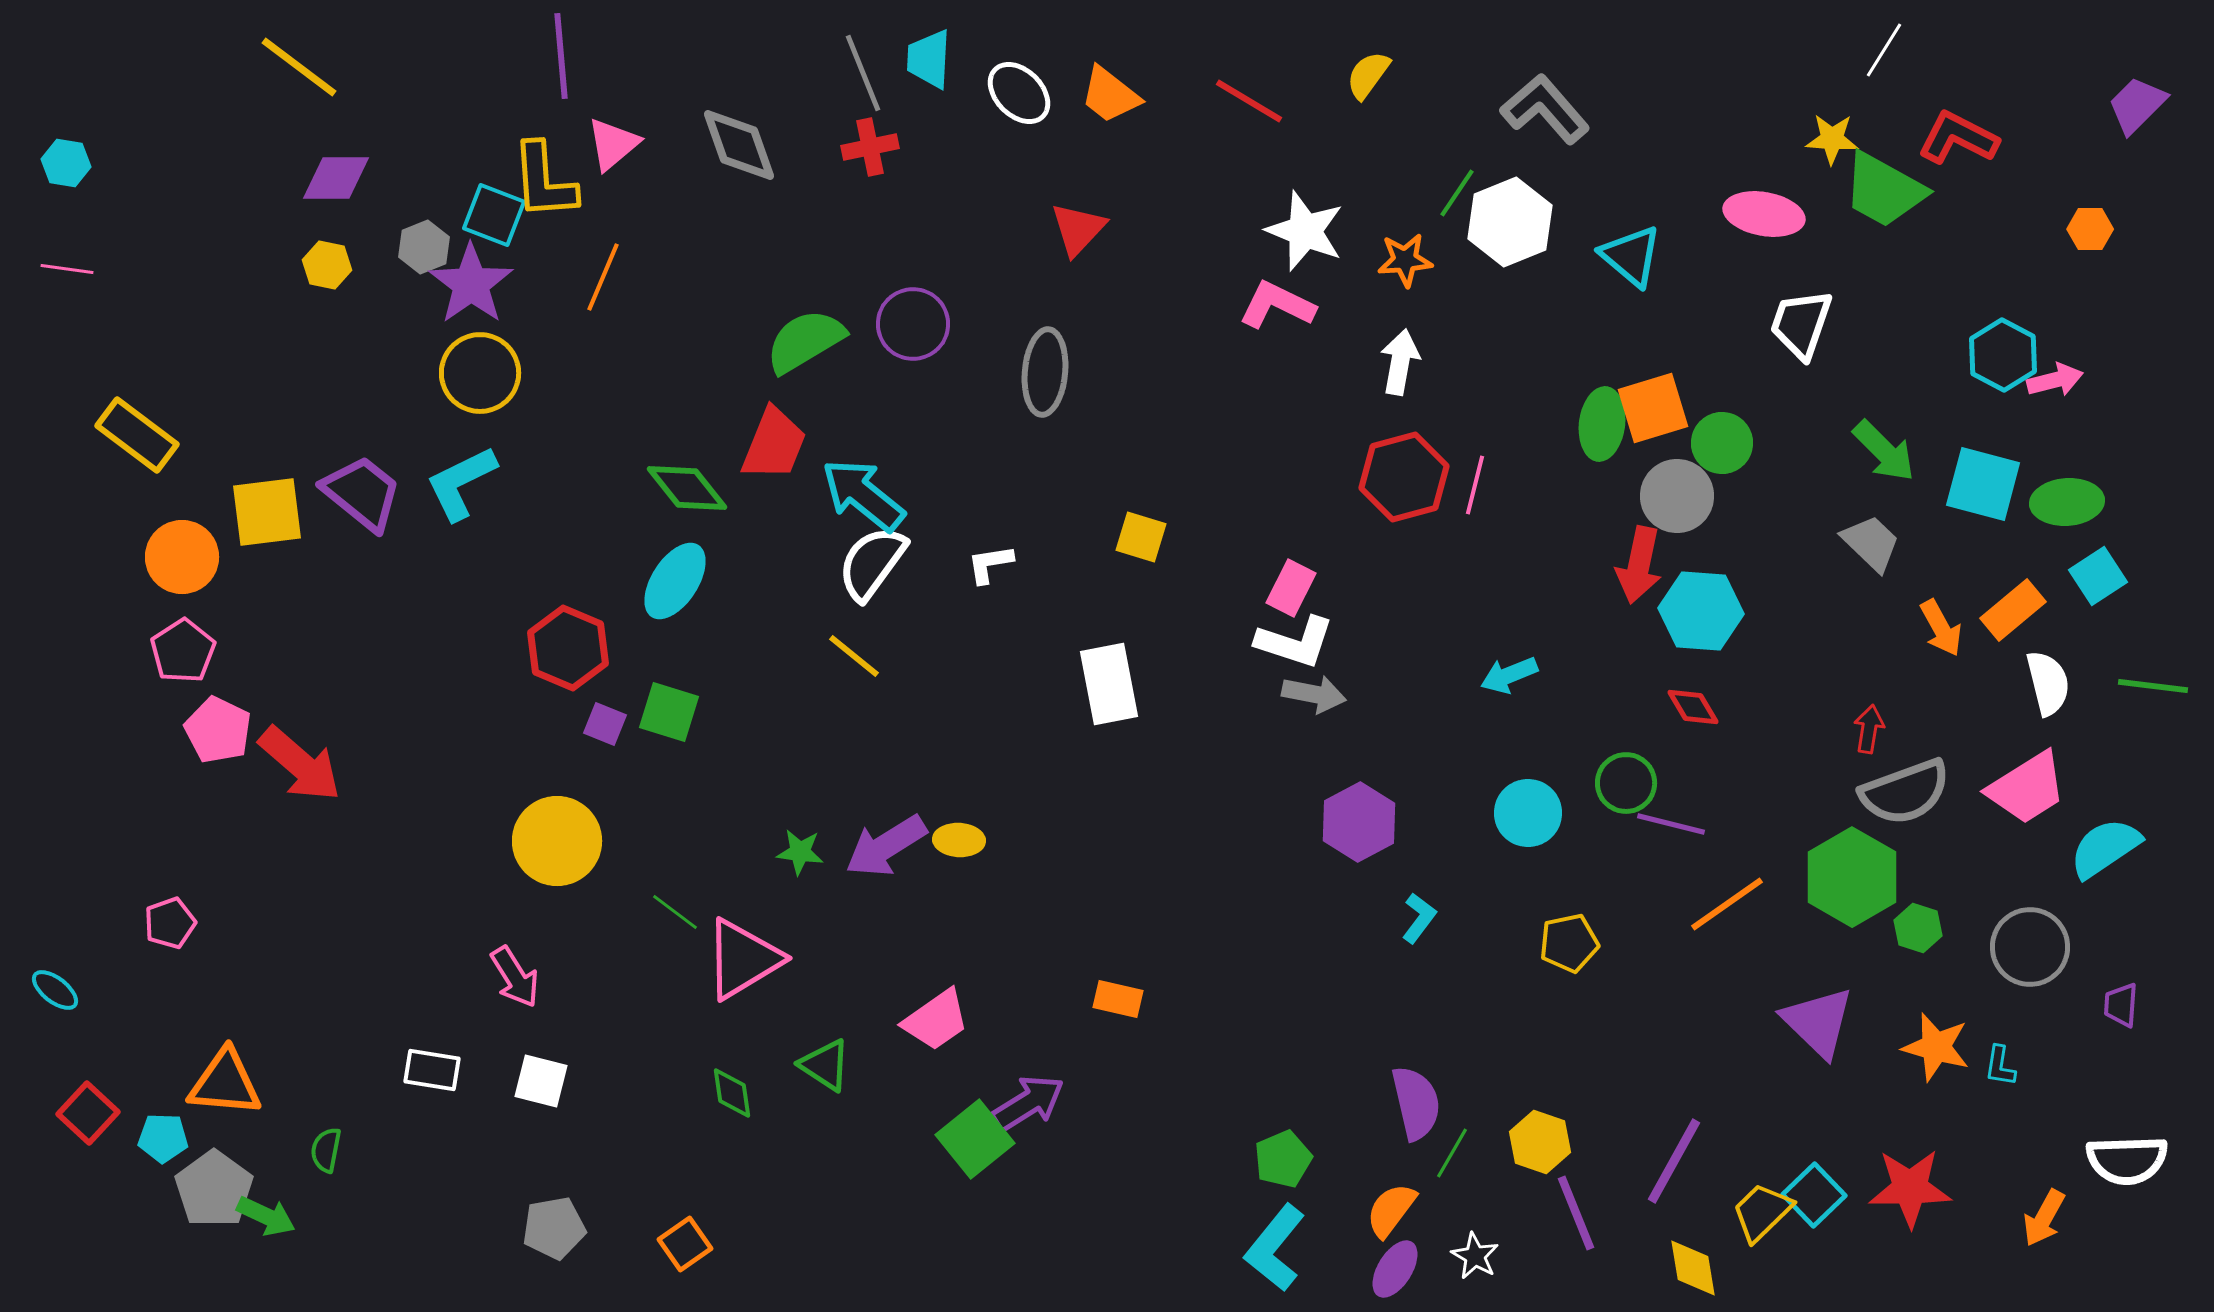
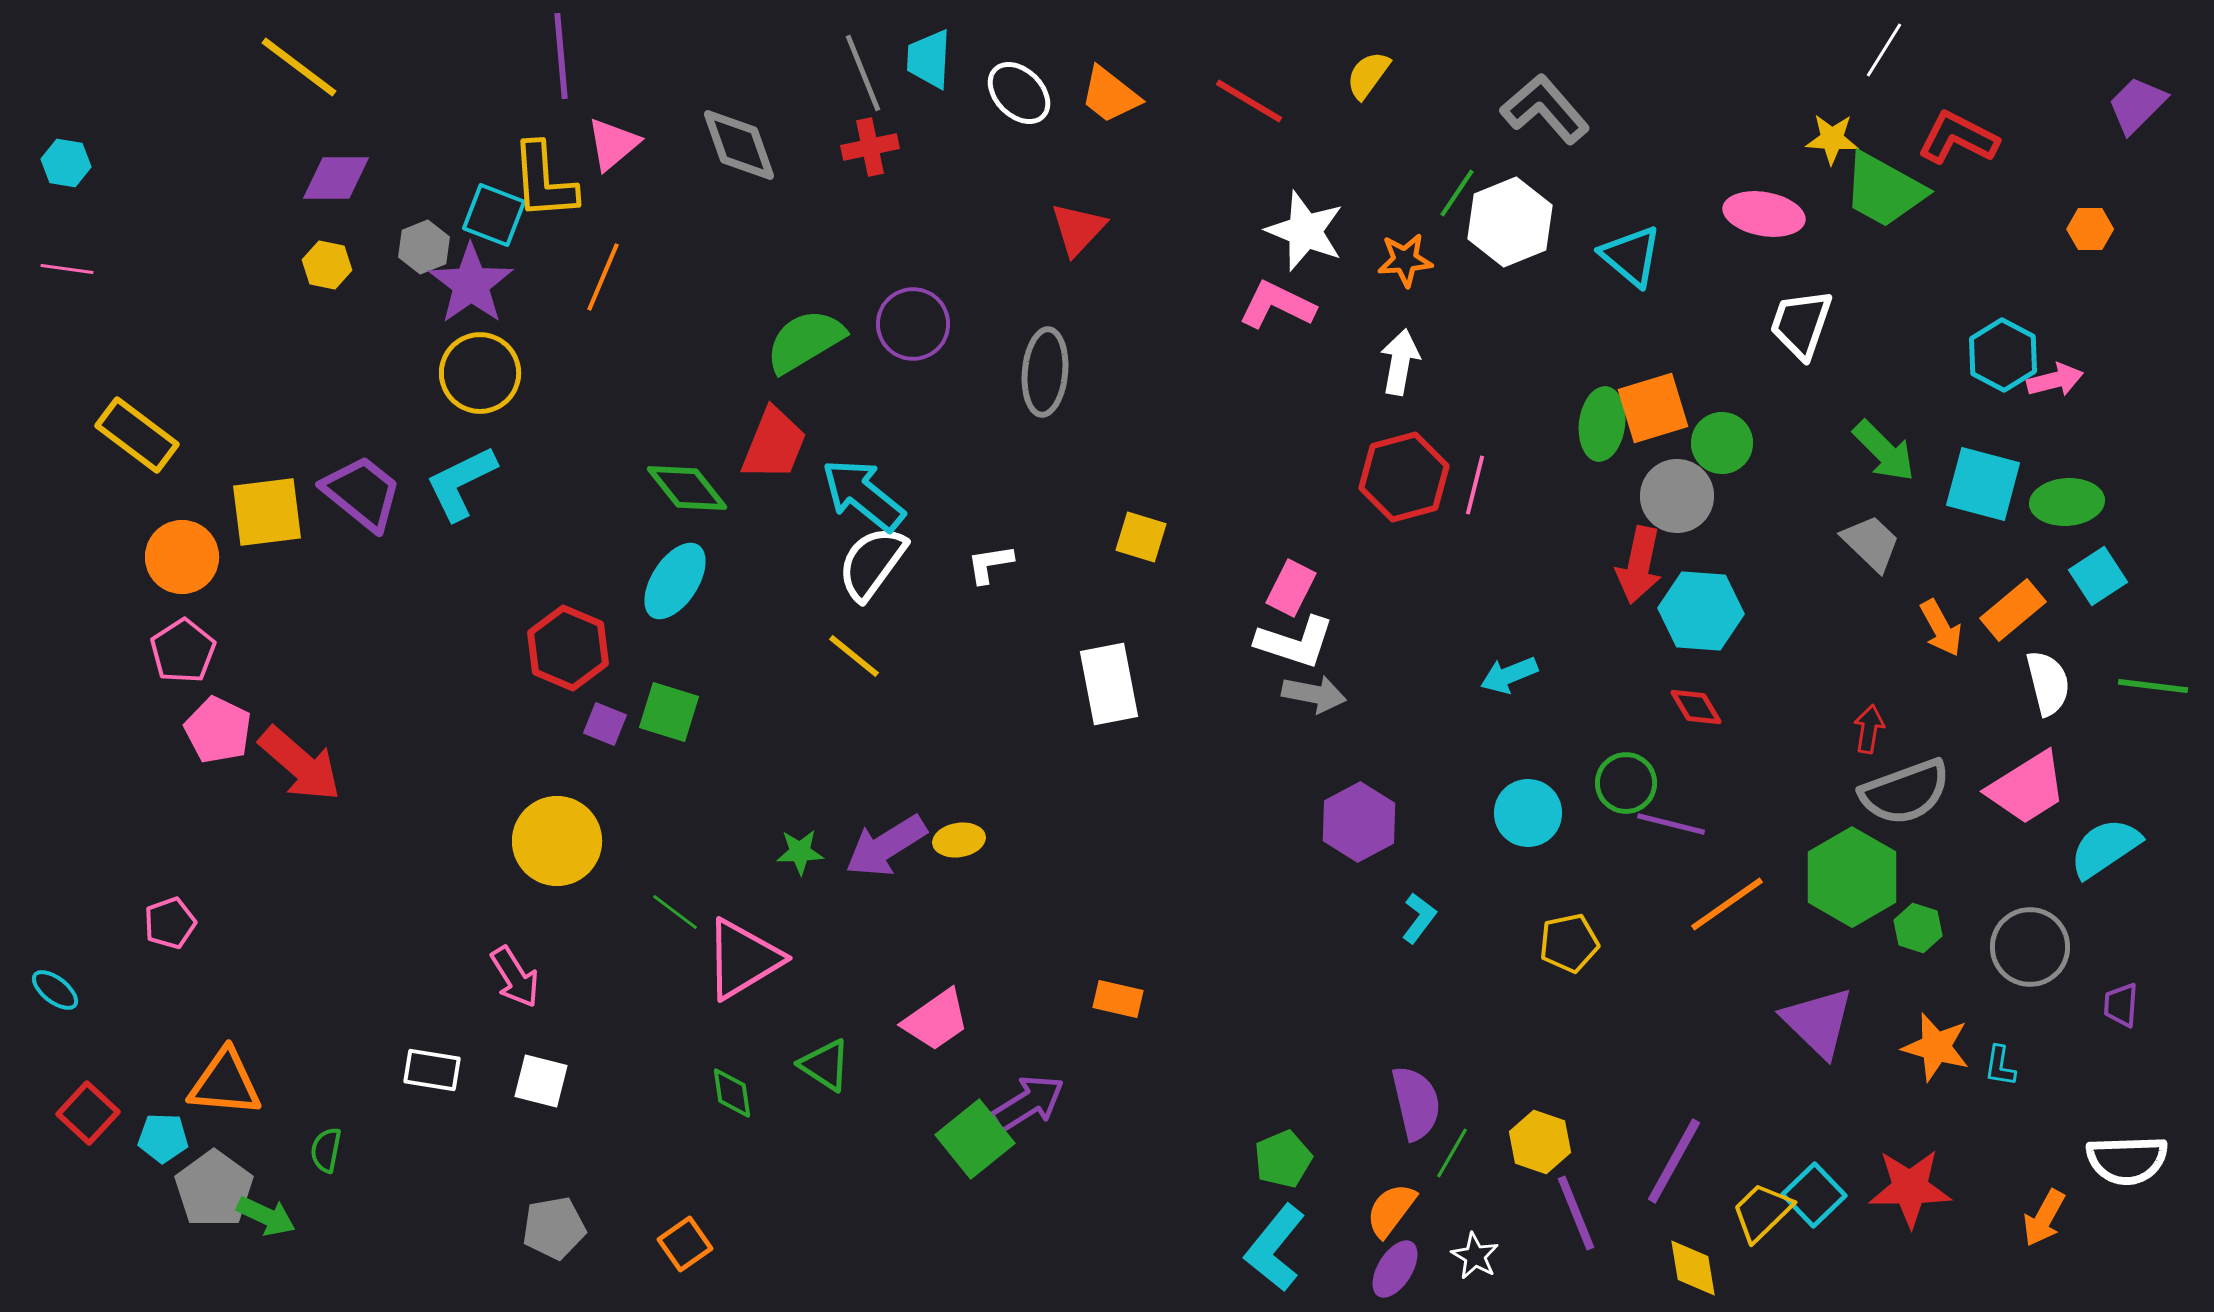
red diamond at (1693, 707): moved 3 px right
yellow ellipse at (959, 840): rotated 12 degrees counterclockwise
green star at (800, 852): rotated 9 degrees counterclockwise
